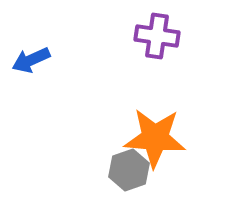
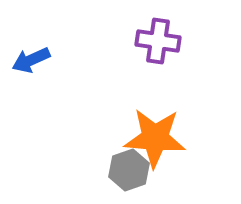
purple cross: moved 1 px right, 5 px down
